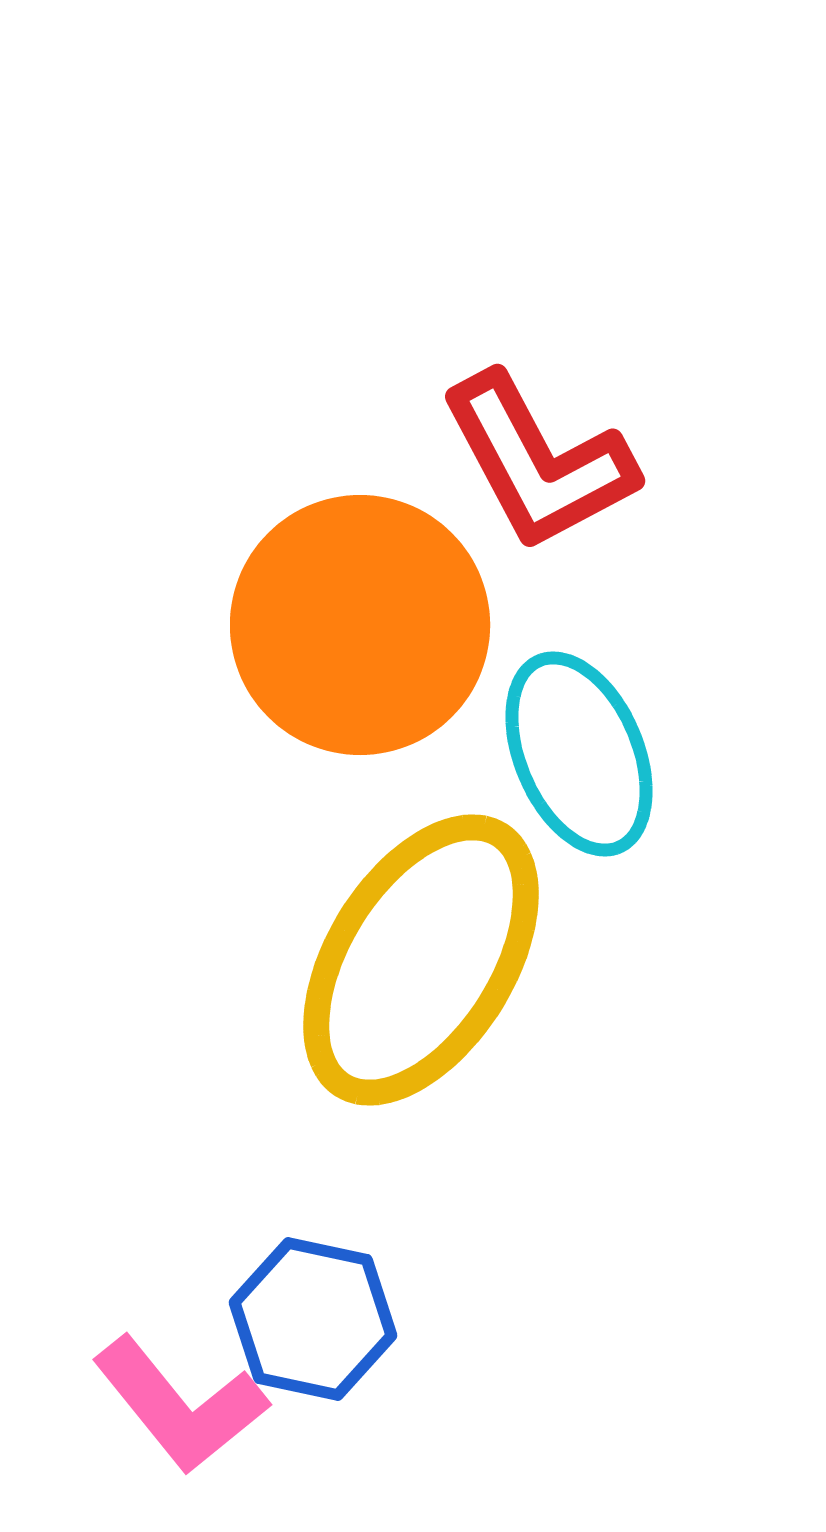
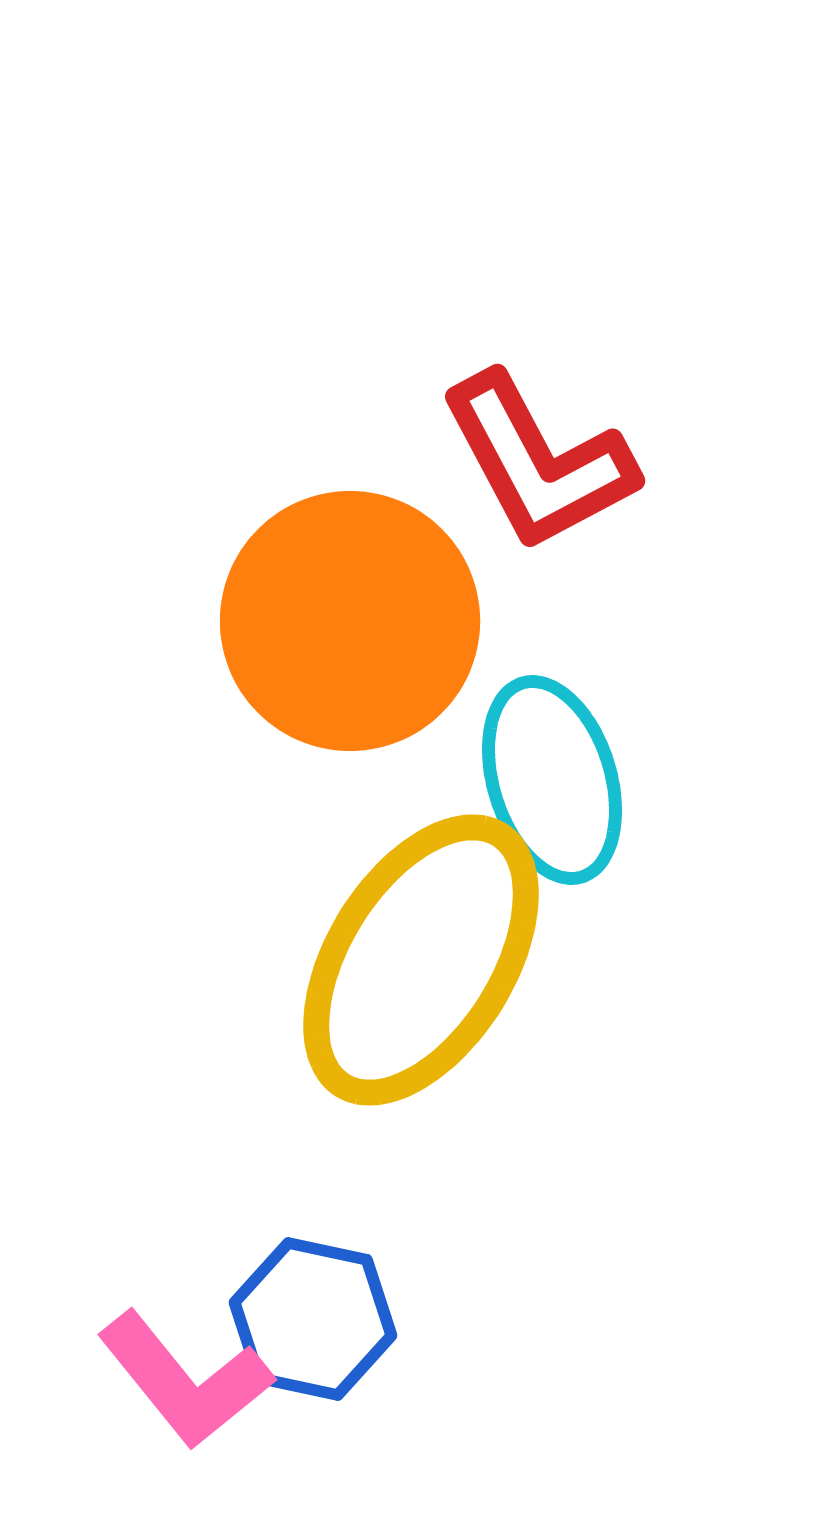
orange circle: moved 10 px left, 4 px up
cyan ellipse: moved 27 px left, 26 px down; rotated 6 degrees clockwise
pink L-shape: moved 5 px right, 25 px up
